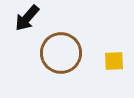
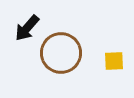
black arrow: moved 10 px down
